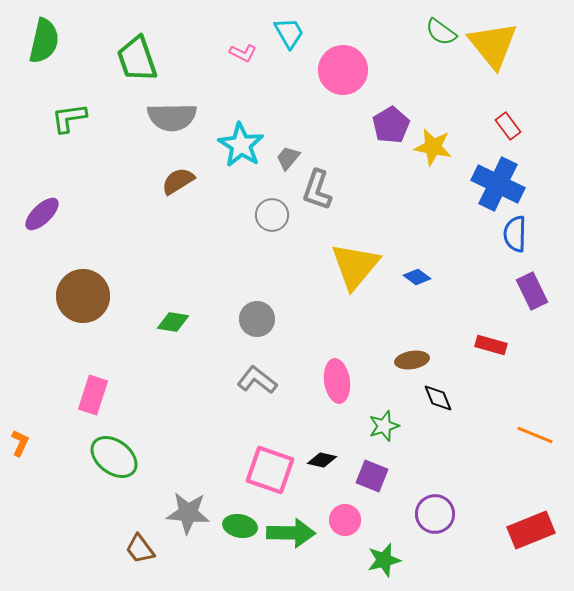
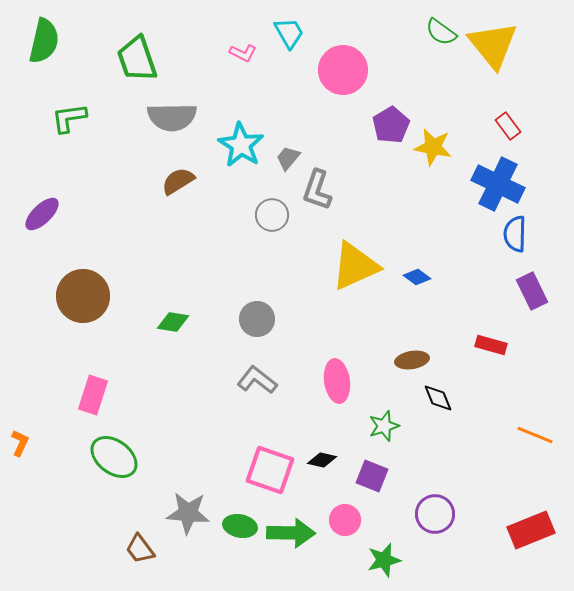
yellow triangle at (355, 266): rotated 26 degrees clockwise
